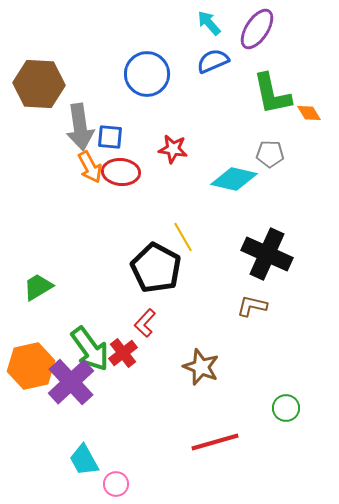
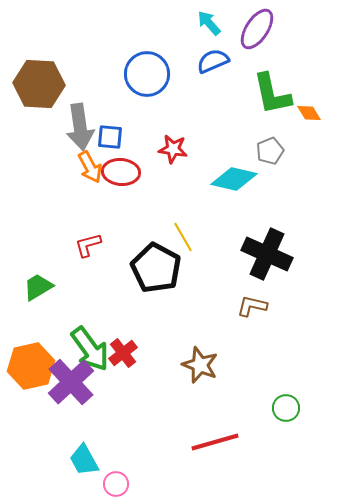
gray pentagon: moved 3 px up; rotated 24 degrees counterclockwise
red L-shape: moved 57 px left, 78 px up; rotated 32 degrees clockwise
brown star: moved 1 px left, 2 px up
